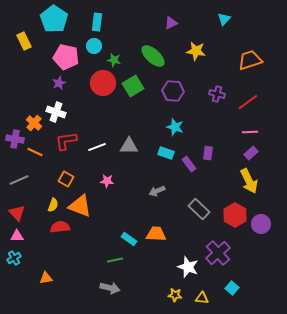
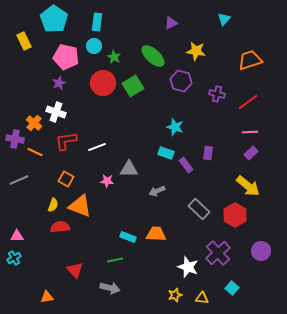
green star at (114, 60): moved 3 px up; rotated 16 degrees clockwise
purple hexagon at (173, 91): moved 8 px right, 10 px up; rotated 10 degrees clockwise
gray triangle at (129, 146): moved 23 px down
purple rectangle at (189, 164): moved 3 px left, 1 px down
yellow arrow at (249, 181): moved 1 px left, 5 px down; rotated 25 degrees counterclockwise
red triangle at (17, 213): moved 58 px right, 57 px down
purple circle at (261, 224): moved 27 px down
cyan rectangle at (129, 239): moved 1 px left, 2 px up; rotated 14 degrees counterclockwise
orange triangle at (46, 278): moved 1 px right, 19 px down
yellow star at (175, 295): rotated 24 degrees counterclockwise
